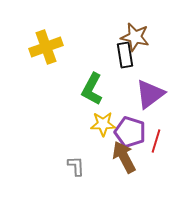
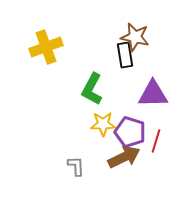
purple triangle: moved 3 px right; rotated 36 degrees clockwise
brown arrow: rotated 92 degrees clockwise
